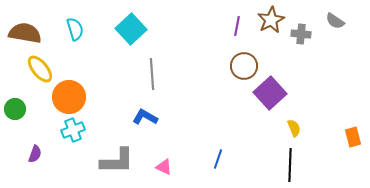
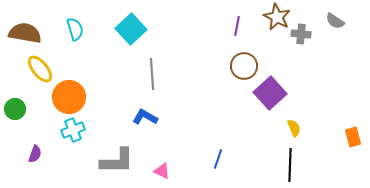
brown star: moved 6 px right, 3 px up; rotated 16 degrees counterclockwise
pink triangle: moved 2 px left, 4 px down
